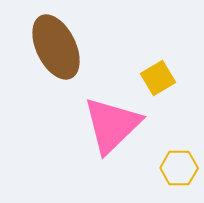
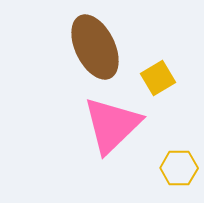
brown ellipse: moved 39 px right
